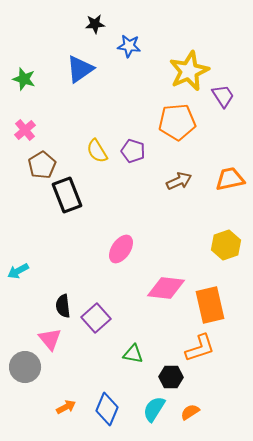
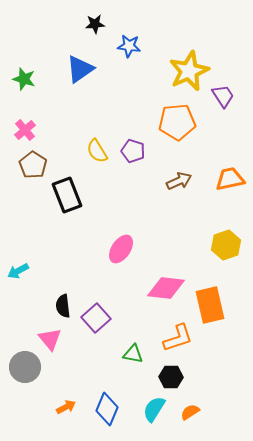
brown pentagon: moved 9 px left; rotated 8 degrees counterclockwise
orange L-shape: moved 22 px left, 10 px up
